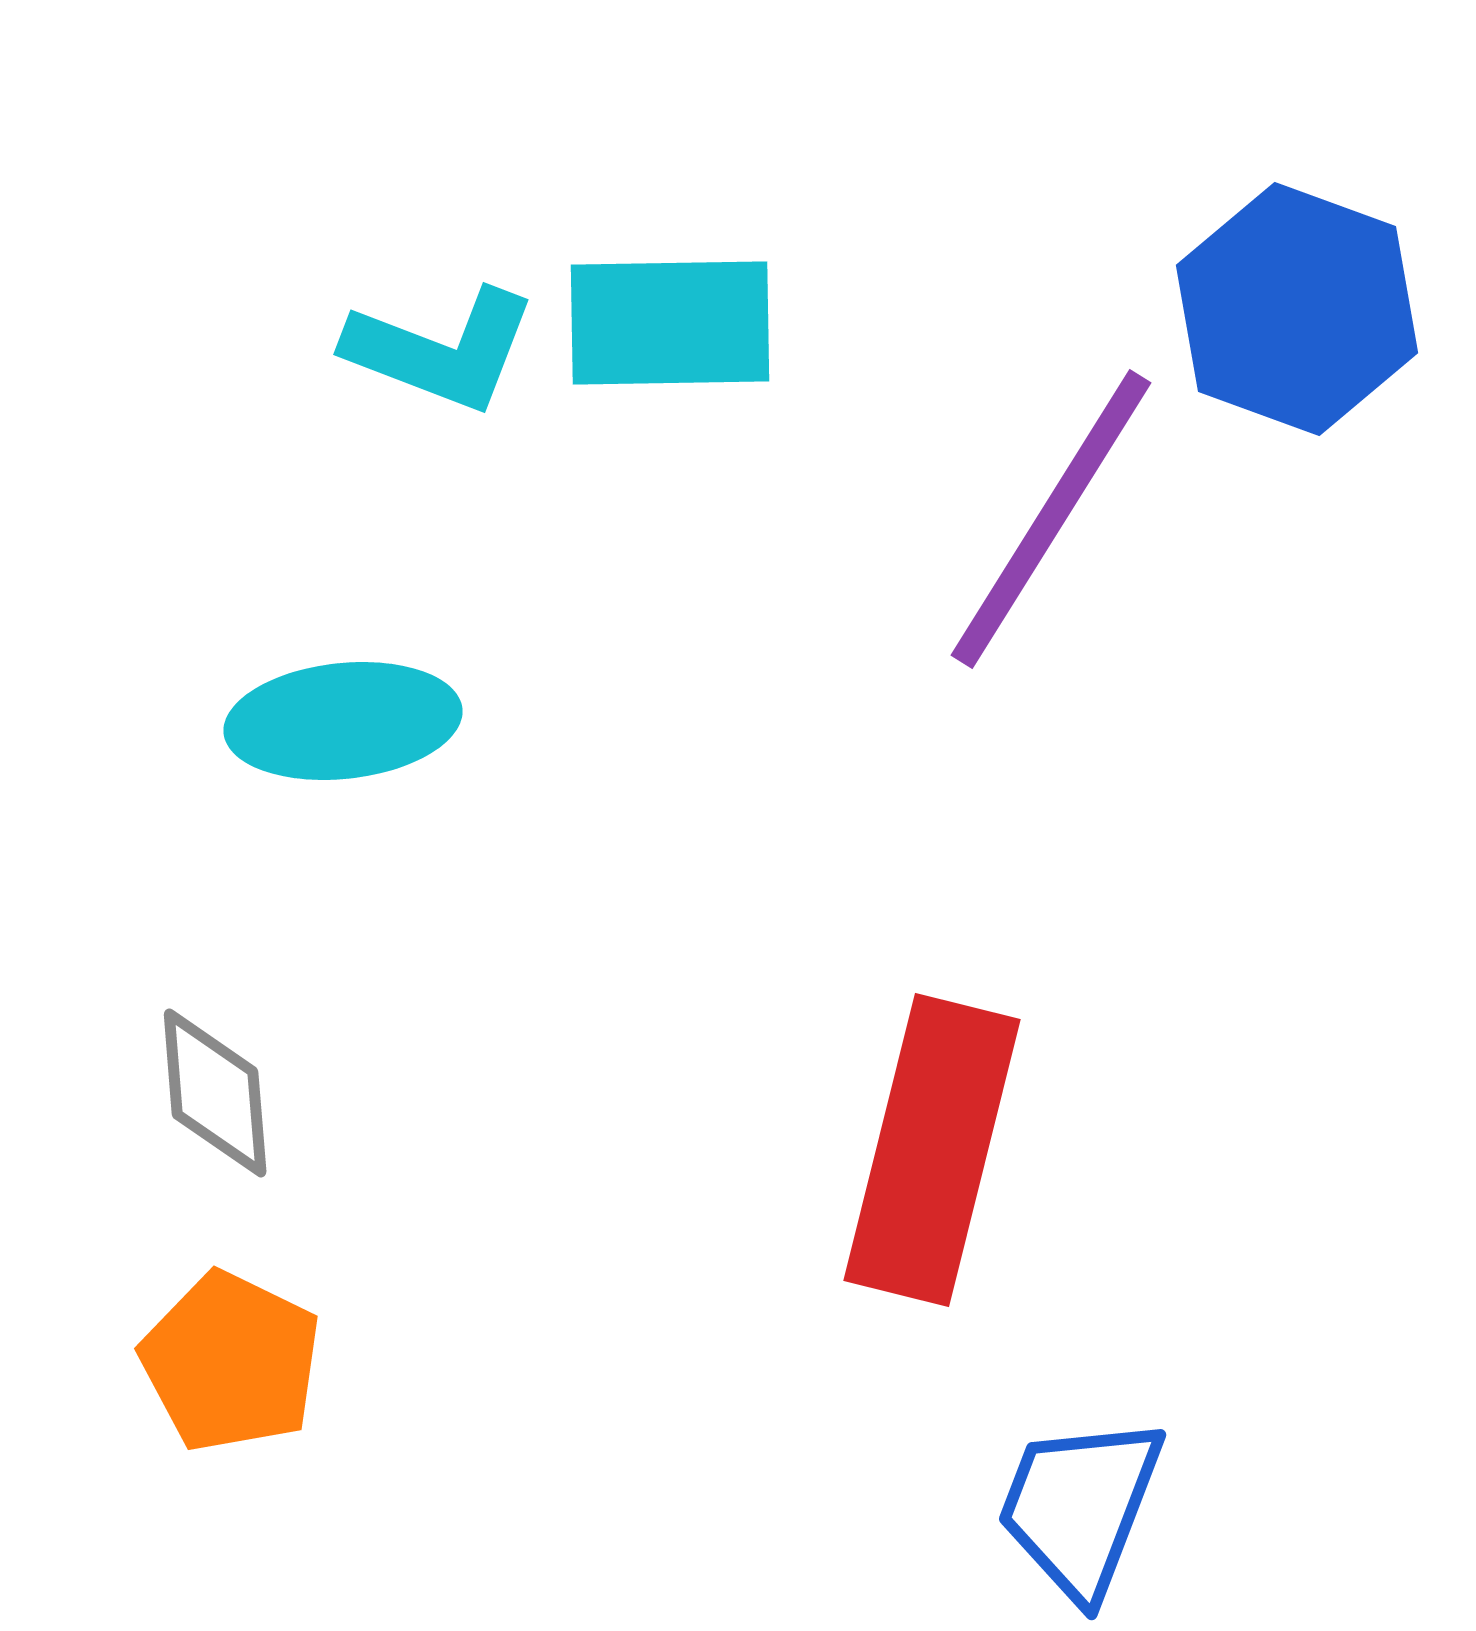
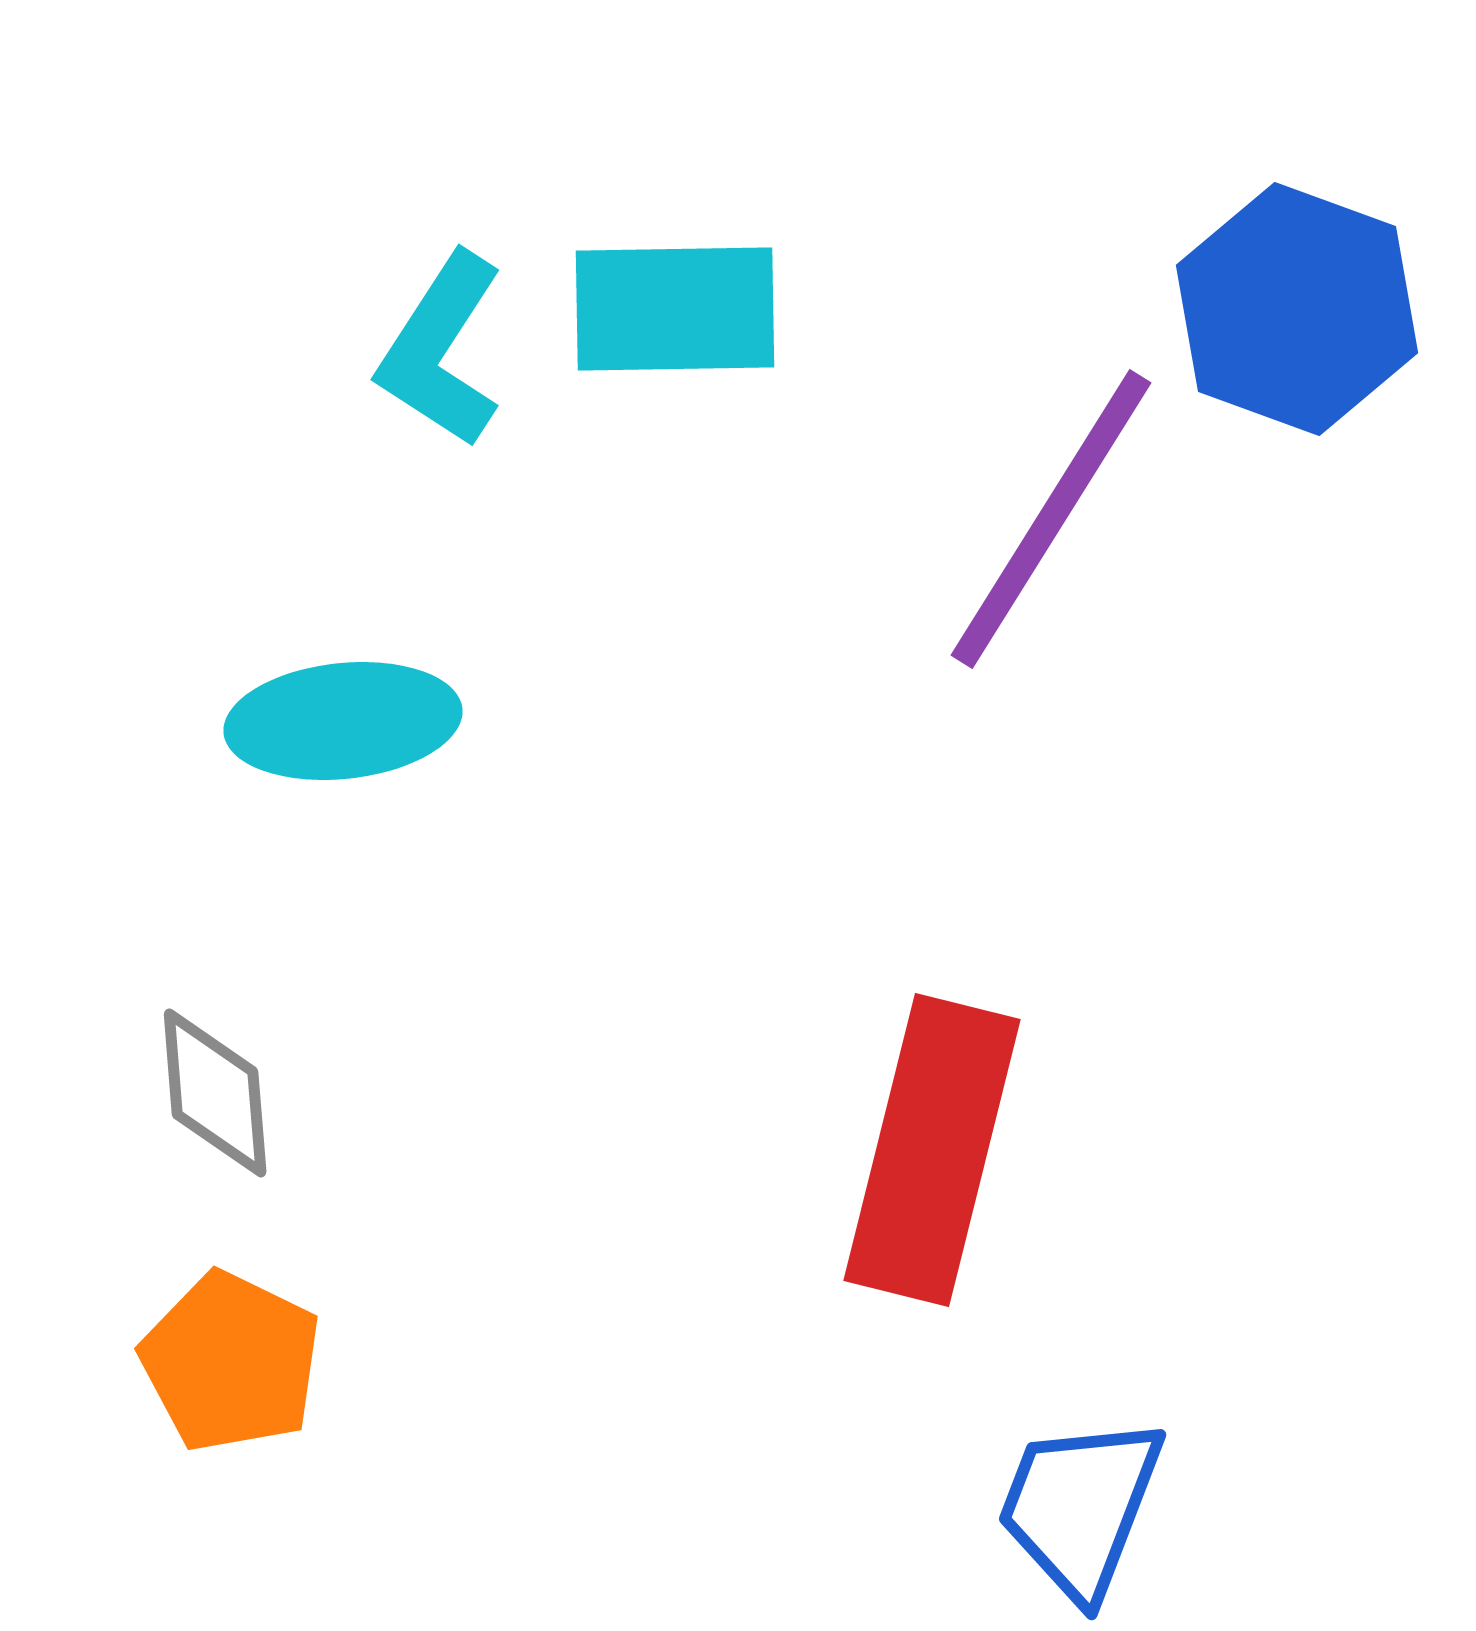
cyan rectangle: moved 5 px right, 14 px up
cyan L-shape: rotated 102 degrees clockwise
